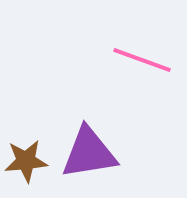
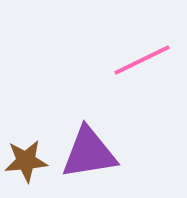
pink line: rotated 46 degrees counterclockwise
